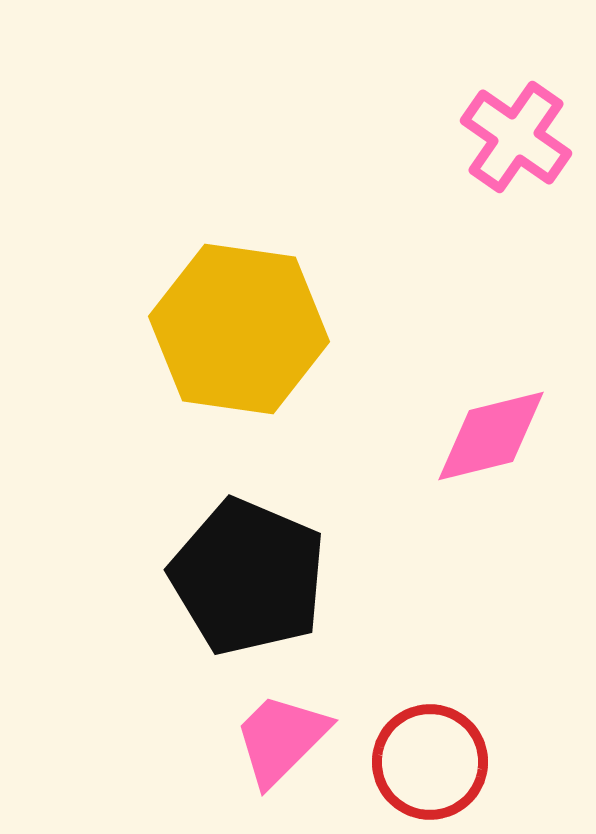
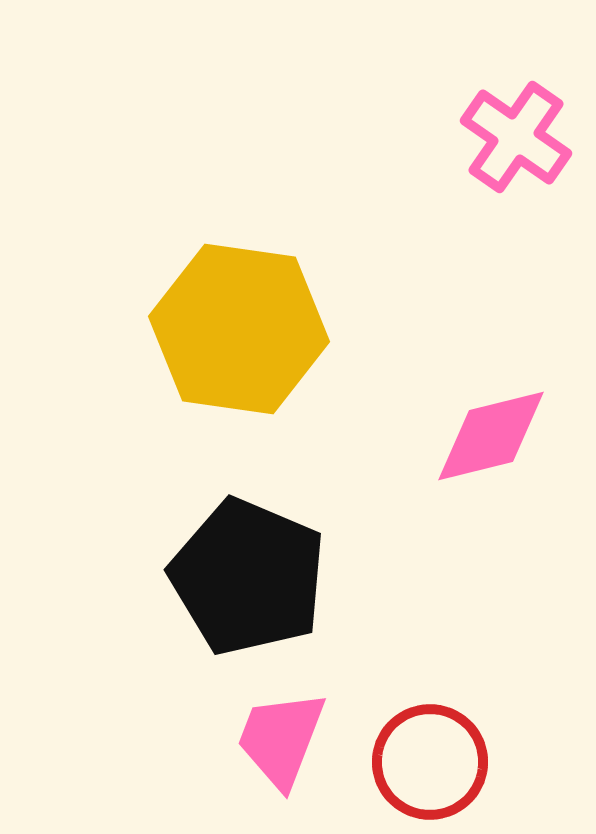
pink trapezoid: rotated 24 degrees counterclockwise
